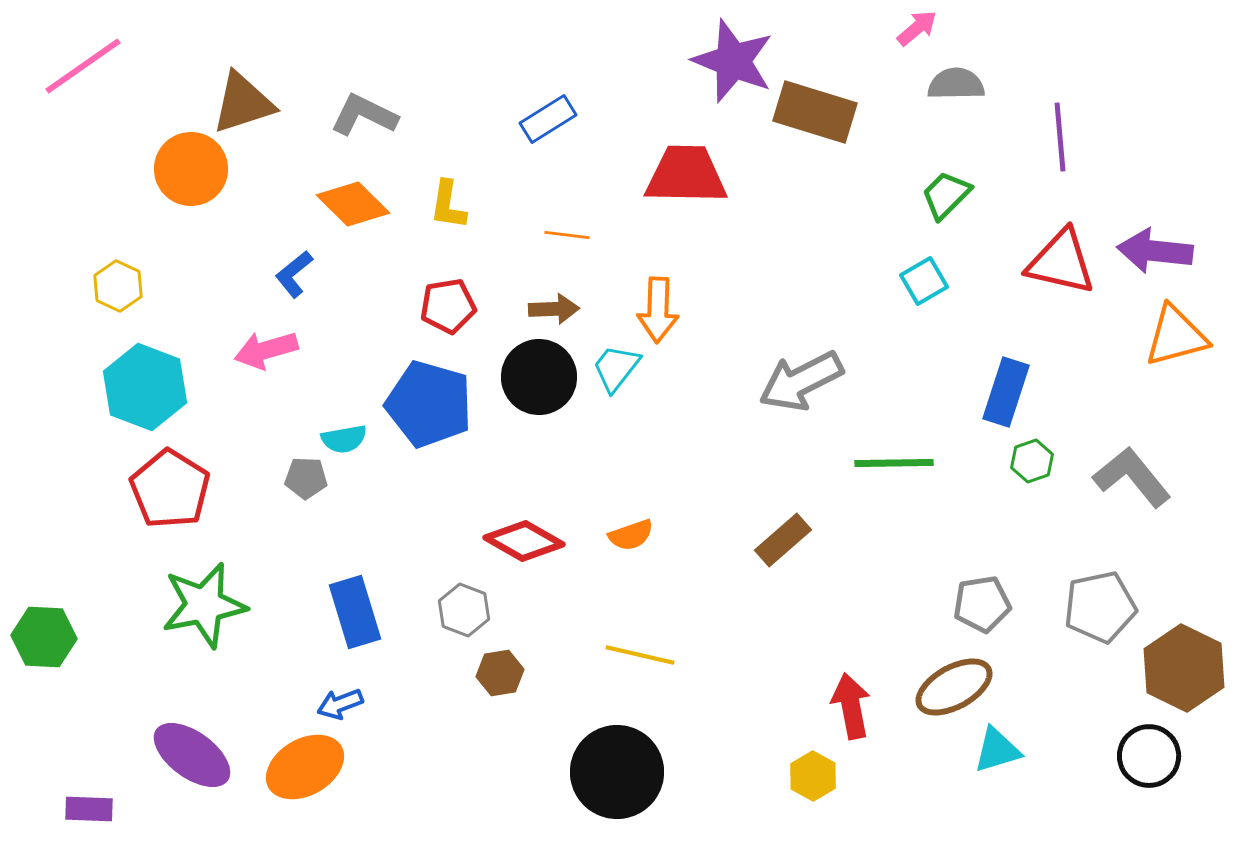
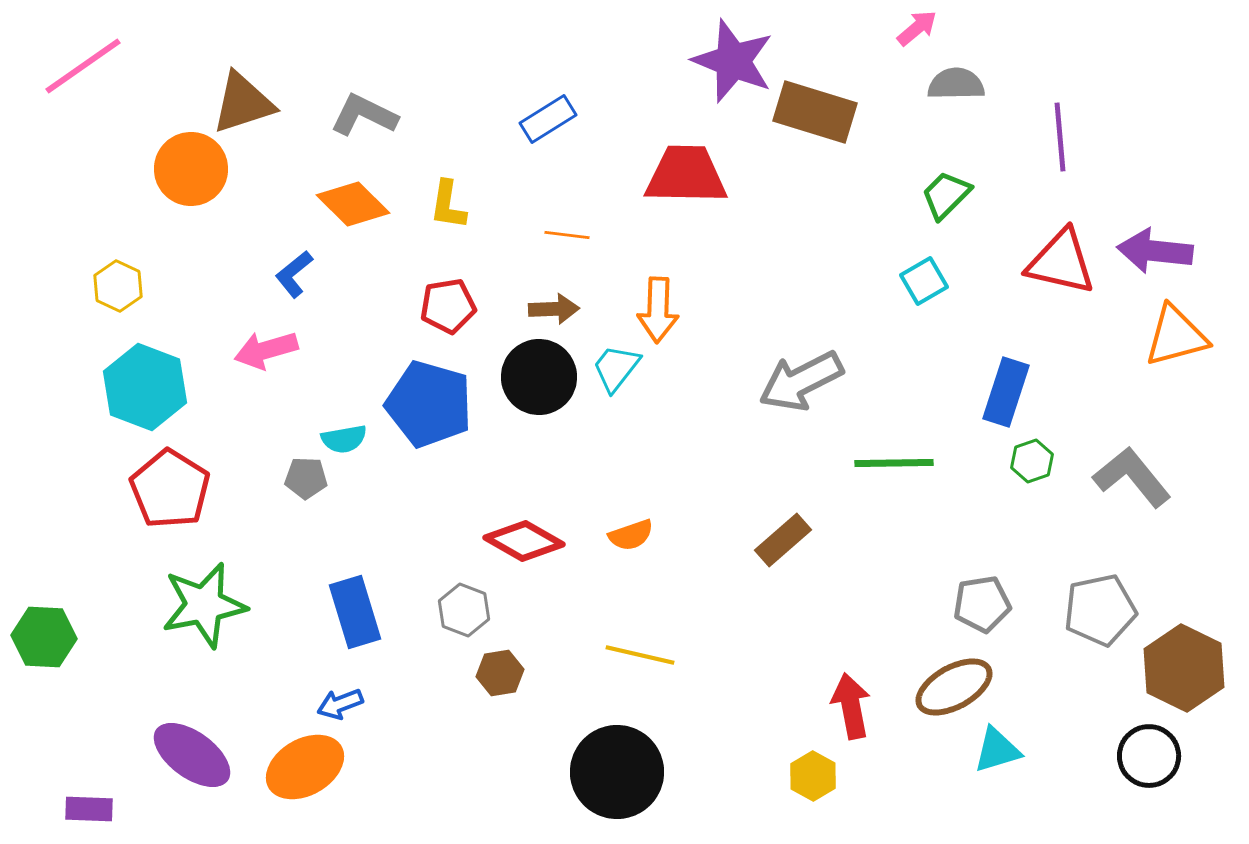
gray pentagon at (1100, 607): moved 3 px down
